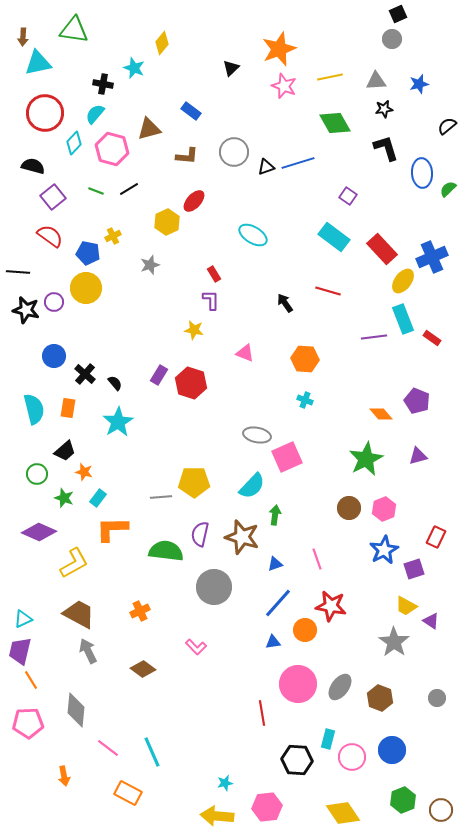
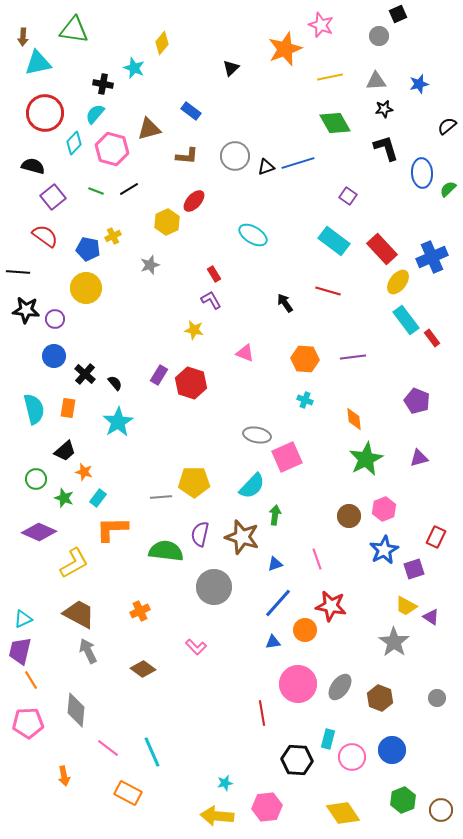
gray circle at (392, 39): moved 13 px left, 3 px up
orange star at (279, 49): moved 6 px right
pink star at (284, 86): moved 37 px right, 61 px up
gray circle at (234, 152): moved 1 px right, 4 px down
red semicircle at (50, 236): moved 5 px left
cyan rectangle at (334, 237): moved 4 px down
blue pentagon at (88, 253): moved 4 px up
yellow ellipse at (403, 281): moved 5 px left, 1 px down
purple L-shape at (211, 300): rotated 30 degrees counterclockwise
purple circle at (54, 302): moved 1 px right, 17 px down
black star at (26, 310): rotated 8 degrees counterclockwise
cyan rectangle at (403, 319): moved 3 px right, 1 px down; rotated 16 degrees counterclockwise
purple line at (374, 337): moved 21 px left, 20 px down
red rectangle at (432, 338): rotated 18 degrees clockwise
orange diamond at (381, 414): moved 27 px left, 5 px down; rotated 35 degrees clockwise
purple triangle at (418, 456): moved 1 px right, 2 px down
green circle at (37, 474): moved 1 px left, 5 px down
brown circle at (349, 508): moved 8 px down
purple triangle at (431, 621): moved 4 px up
